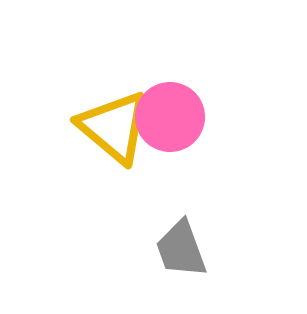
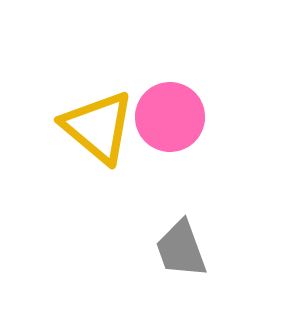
yellow triangle: moved 16 px left
